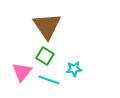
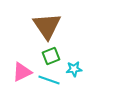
green square: moved 6 px right; rotated 36 degrees clockwise
pink triangle: rotated 25 degrees clockwise
